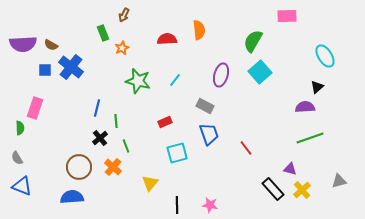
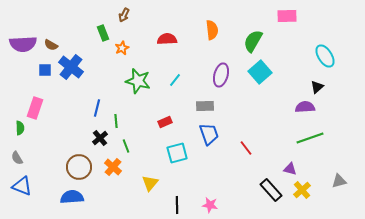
orange semicircle at (199, 30): moved 13 px right
gray rectangle at (205, 106): rotated 30 degrees counterclockwise
black rectangle at (273, 189): moved 2 px left, 1 px down
